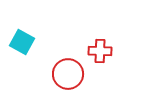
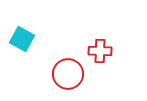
cyan square: moved 3 px up
